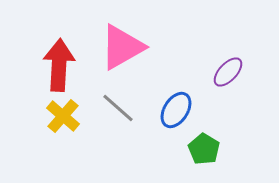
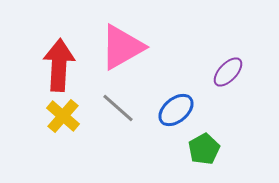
blue ellipse: rotated 18 degrees clockwise
green pentagon: rotated 12 degrees clockwise
